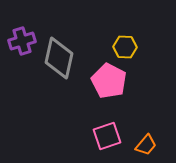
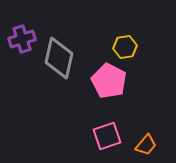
purple cross: moved 2 px up
yellow hexagon: rotated 10 degrees counterclockwise
